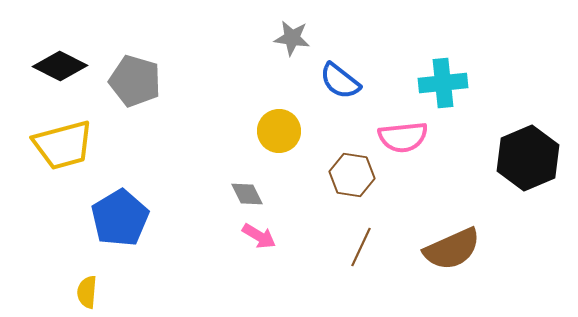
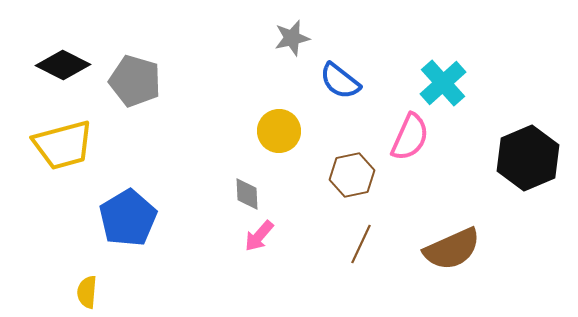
gray star: rotated 21 degrees counterclockwise
black diamond: moved 3 px right, 1 px up
cyan cross: rotated 36 degrees counterclockwise
pink semicircle: moved 7 px right; rotated 60 degrees counterclockwise
brown hexagon: rotated 21 degrees counterclockwise
gray diamond: rotated 24 degrees clockwise
blue pentagon: moved 8 px right
pink arrow: rotated 100 degrees clockwise
brown line: moved 3 px up
